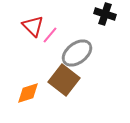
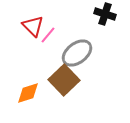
pink line: moved 2 px left
brown square: rotated 8 degrees clockwise
